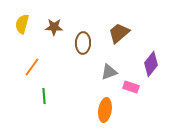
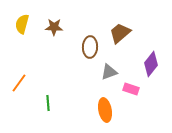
brown trapezoid: moved 1 px right
brown ellipse: moved 7 px right, 4 px down
orange line: moved 13 px left, 16 px down
pink rectangle: moved 2 px down
green line: moved 4 px right, 7 px down
orange ellipse: rotated 20 degrees counterclockwise
